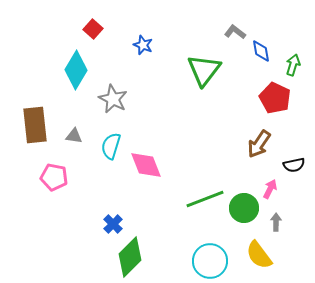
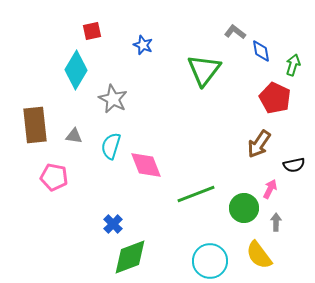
red square: moved 1 px left, 2 px down; rotated 36 degrees clockwise
green line: moved 9 px left, 5 px up
green diamond: rotated 24 degrees clockwise
